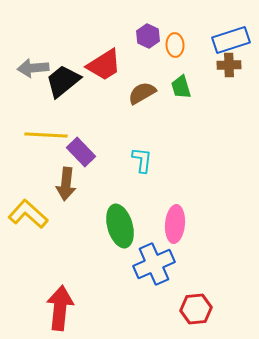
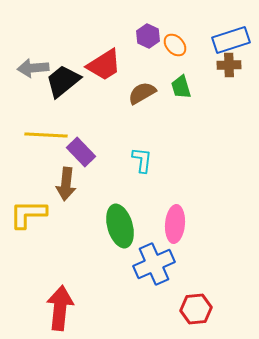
orange ellipse: rotated 40 degrees counterclockwise
yellow L-shape: rotated 42 degrees counterclockwise
